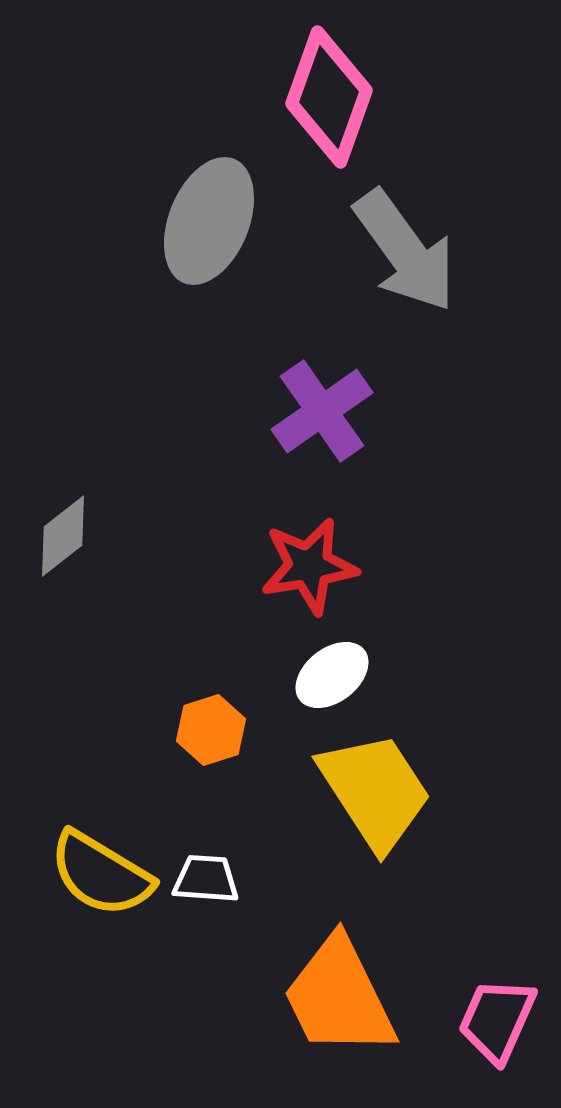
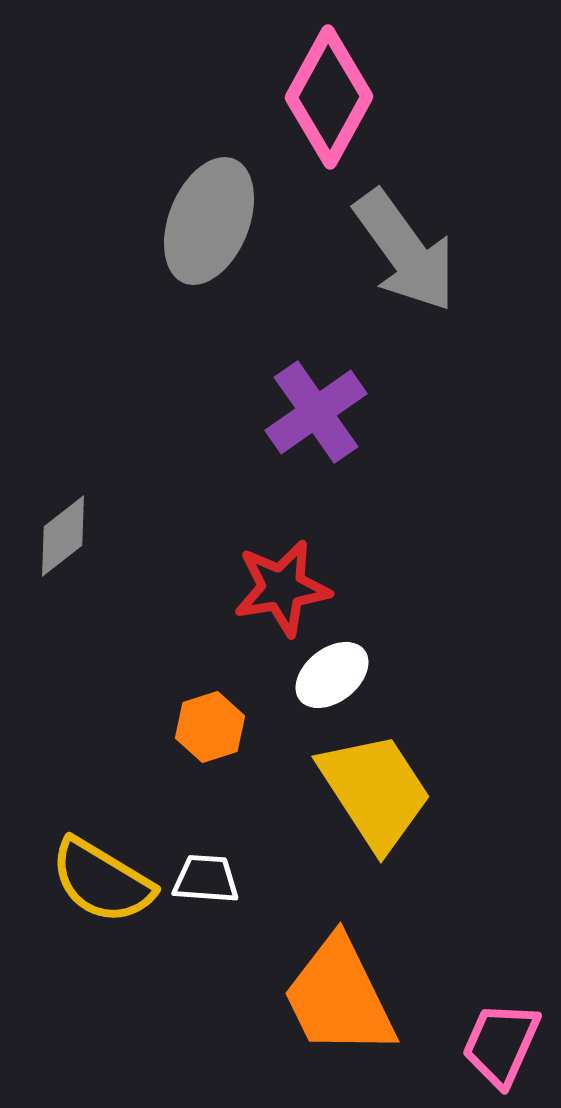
pink diamond: rotated 9 degrees clockwise
purple cross: moved 6 px left, 1 px down
red star: moved 27 px left, 22 px down
orange hexagon: moved 1 px left, 3 px up
yellow semicircle: moved 1 px right, 7 px down
pink trapezoid: moved 4 px right, 24 px down
